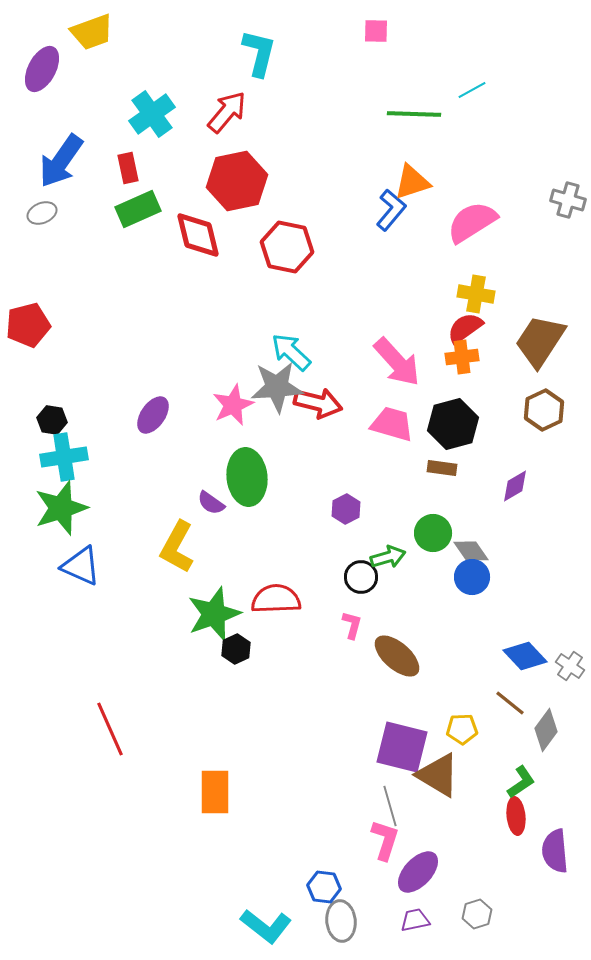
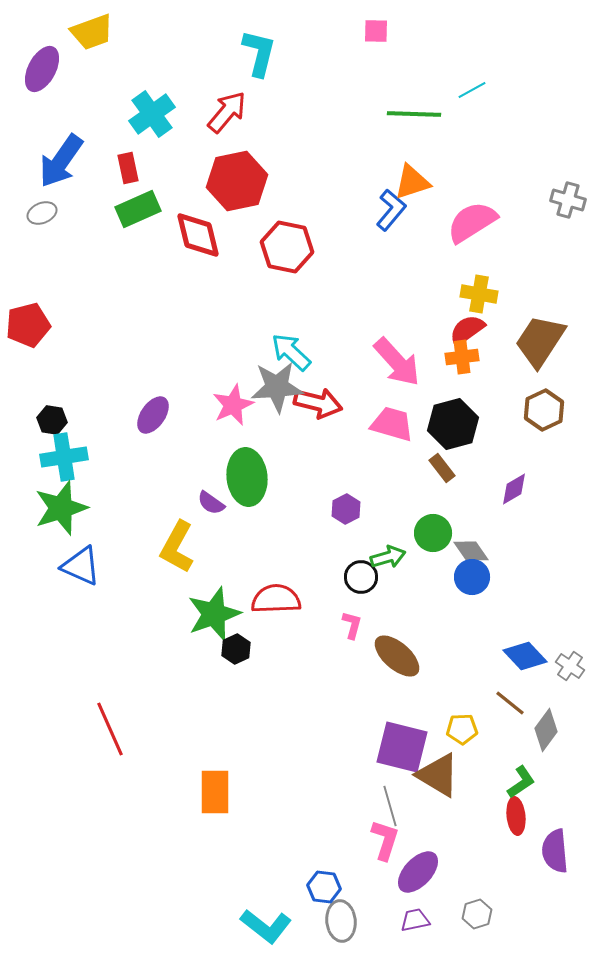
yellow cross at (476, 294): moved 3 px right
red semicircle at (465, 328): moved 2 px right, 2 px down
brown rectangle at (442, 468): rotated 44 degrees clockwise
purple diamond at (515, 486): moved 1 px left, 3 px down
